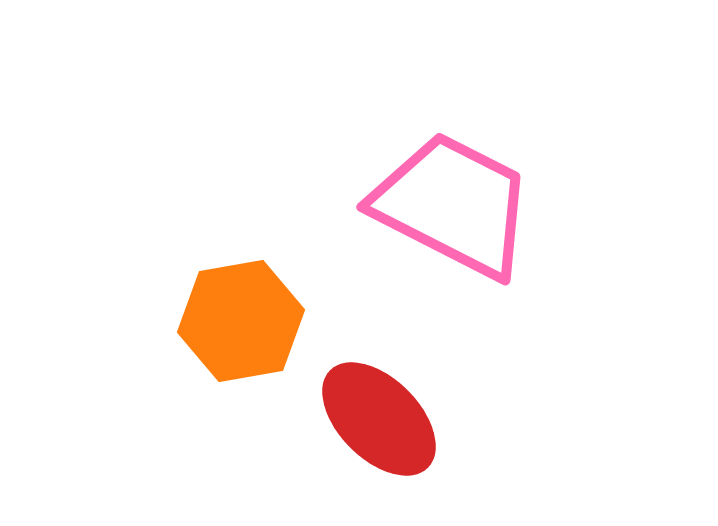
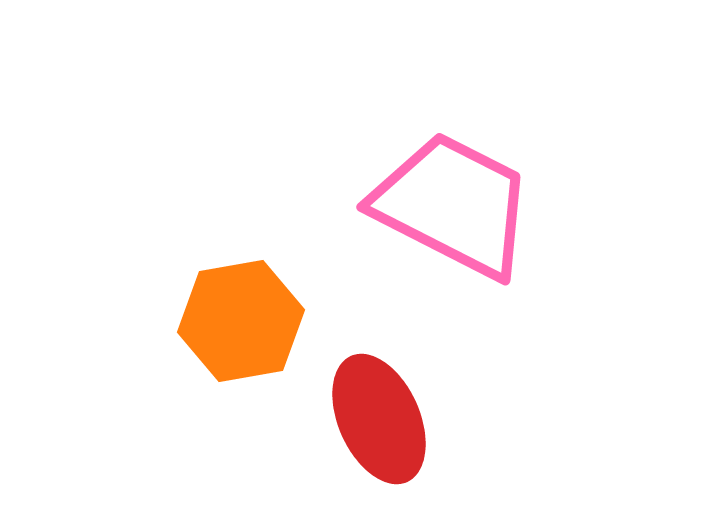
red ellipse: rotated 21 degrees clockwise
